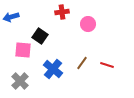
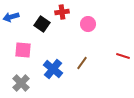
black square: moved 2 px right, 12 px up
red line: moved 16 px right, 9 px up
gray cross: moved 1 px right, 2 px down
